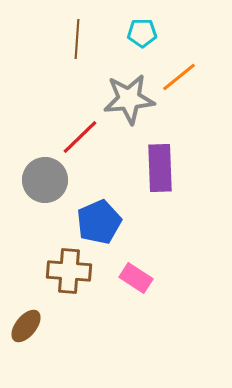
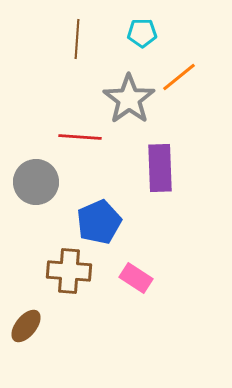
gray star: rotated 30 degrees counterclockwise
red line: rotated 48 degrees clockwise
gray circle: moved 9 px left, 2 px down
